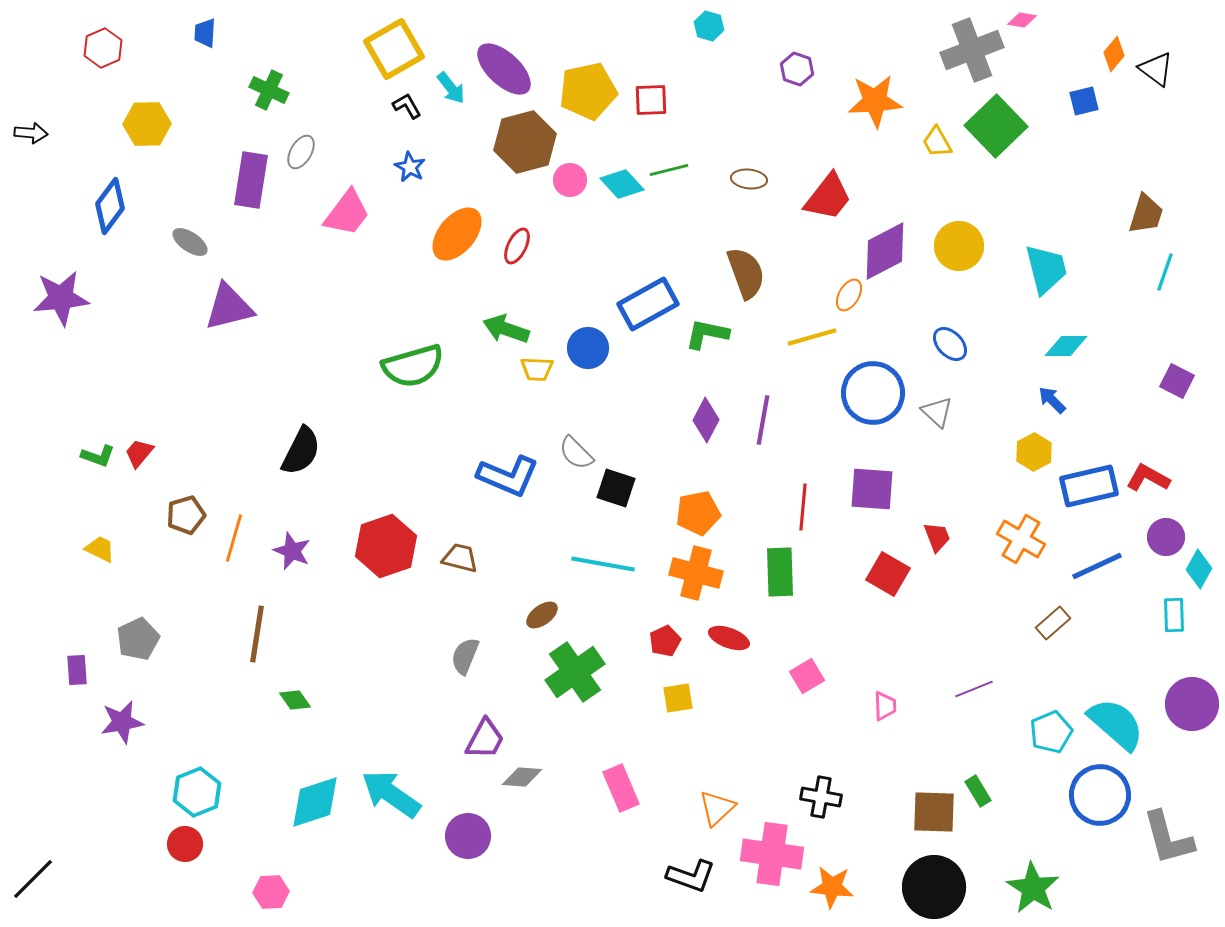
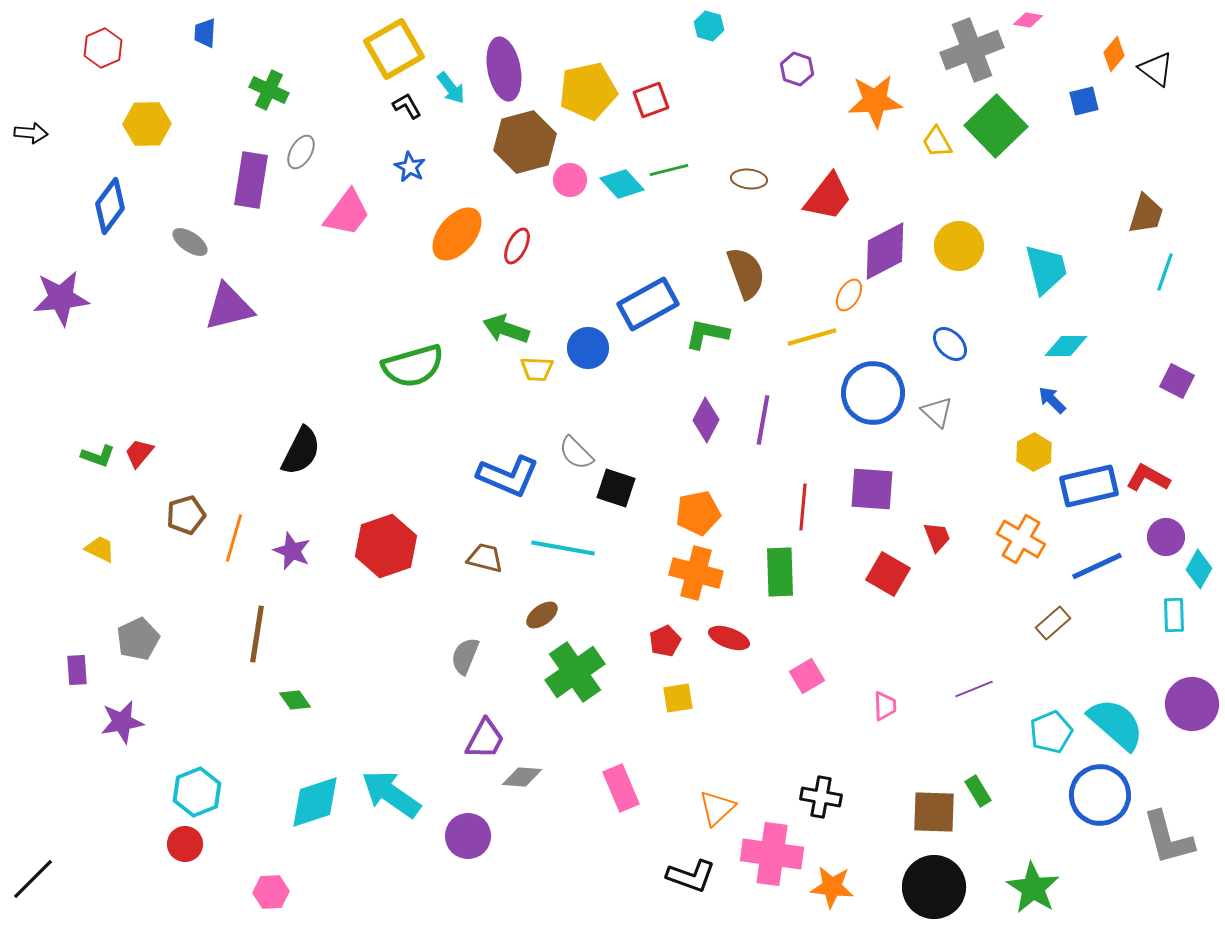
pink diamond at (1022, 20): moved 6 px right
purple ellipse at (504, 69): rotated 36 degrees clockwise
red square at (651, 100): rotated 18 degrees counterclockwise
brown trapezoid at (460, 558): moved 25 px right
cyan line at (603, 564): moved 40 px left, 16 px up
